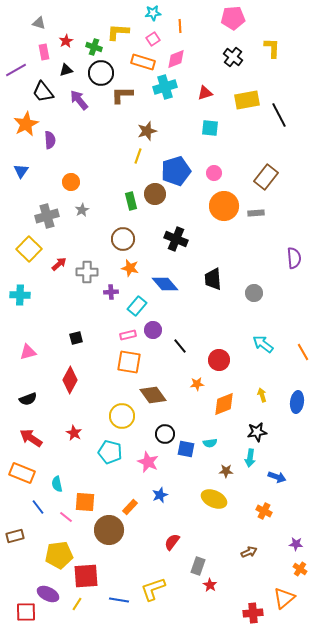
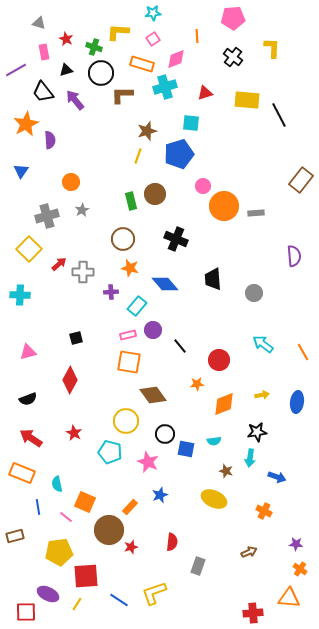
orange line at (180, 26): moved 17 px right, 10 px down
red star at (66, 41): moved 2 px up; rotated 16 degrees counterclockwise
orange rectangle at (143, 62): moved 1 px left, 2 px down
purple arrow at (79, 100): moved 4 px left
yellow rectangle at (247, 100): rotated 15 degrees clockwise
cyan square at (210, 128): moved 19 px left, 5 px up
blue pentagon at (176, 171): moved 3 px right, 17 px up
pink circle at (214, 173): moved 11 px left, 13 px down
brown rectangle at (266, 177): moved 35 px right, 3 px down
purple semicircle at (294, 258): moved 2 px up
gray cross at (87, 272): moved 4 px left
yellow arrow at (262, 395): rotated 96 degrees clockwise
yellow circle at (122, 416): moved 4 px right, 5 px down
cyan semicircle at (210, 443): moved 4 px right, 2 px up
brown star at (226, 471): rotated 16 degrees clockwise
orange square at (85, 502): rotated 20 degrees clockwise
blue line at (38, 507): rotated 28 degrees clockwise
red semicircle at (172, 542): rotated 150 degrees clockwise
yellow pentagon at (59, 555): moved 3 px up
red star at (210, 585): moved 79 px left, 38 px up; rotated 24 degrees clockwise
yellow L-shape at (153, 589): moved 1 px right, 4 px down
orange triangle at (284, 598): moved 5 px right; rotated 45 degrees clockwise
blue line at (119, 600): rotated 24 degrees clockwise
